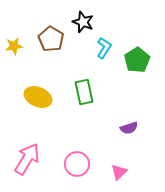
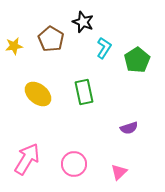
yellow ellipse: moved 3 px up; rotated 16 degrees clockwise
pink circle: moved 3 px left
